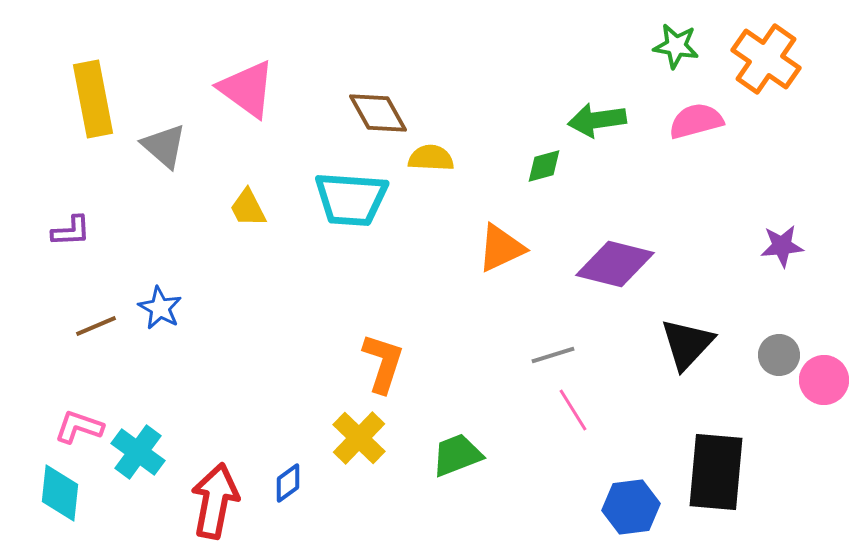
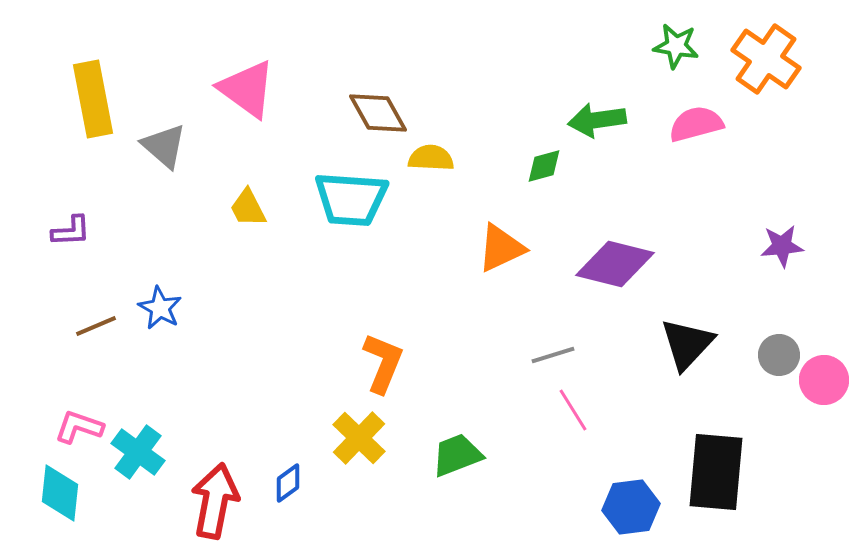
pink semicircle: moved 3 px down
orange L-shape: rotated 4 degrees clockwise
